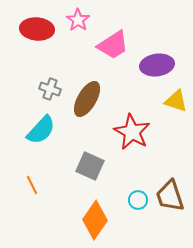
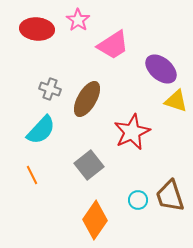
purple ellipse: moved 4 px right, 4 px down; rotated 48 degrees clockwise
red star: rotated 18 degrees clockwise
gray square: moved 1 px left, 1 px up; rotated 28 degrees clockwise
orange line: moved 10 px up
